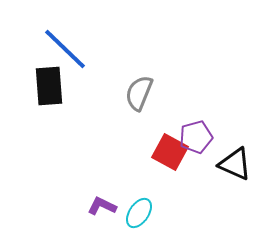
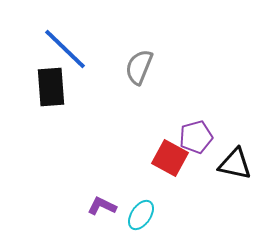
black rectangle: moved 2 px right, 1 px down
gray semicircle: moved 26 px up
red square: moved 6 px down
black triangle: rotated 12 degrees counterclockwise
cyan ellipse: moved 2 px right, 2 px down
